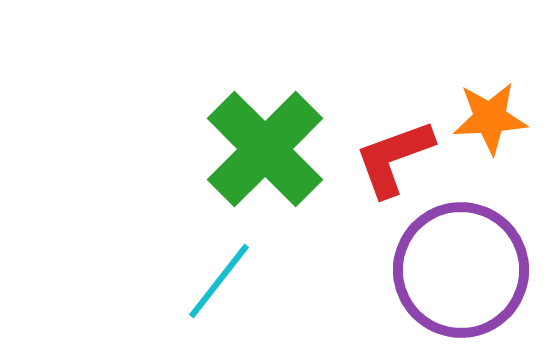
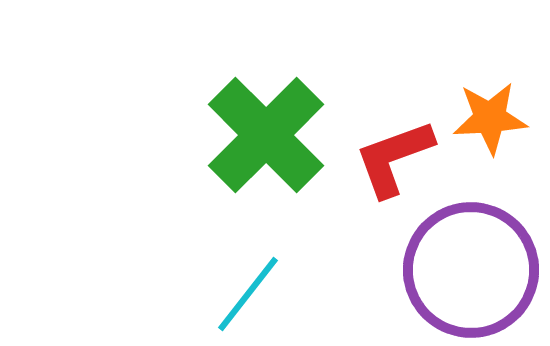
green cross: moved 1 px right, 14 px up
purple circle: moved 10 px right
cyan line: moved 29 px right, 13 px down
